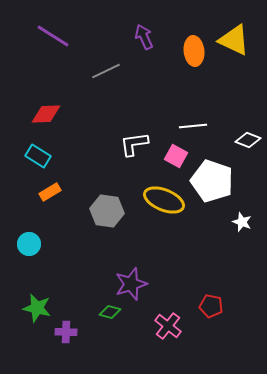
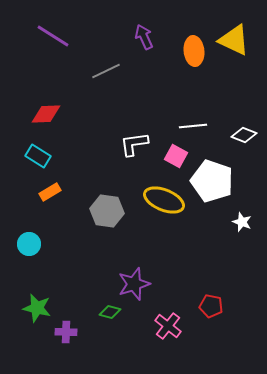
white diamond: moved 4 px left, 5 px up
purple star: moved 3 px right
